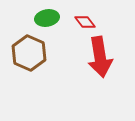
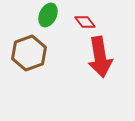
green ellipse: moved 1 px right, 3 px up; rotated 55 degrees counterclockwise
brown hexagon: rotated 16 degrees clockwise
